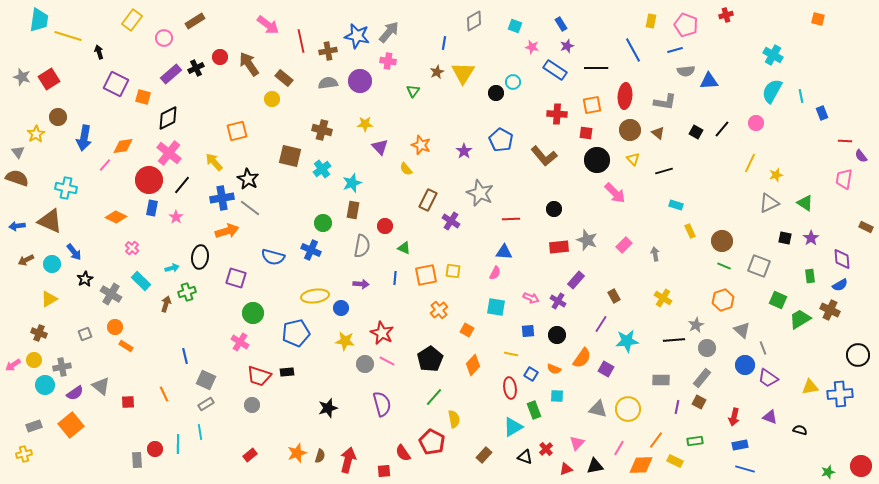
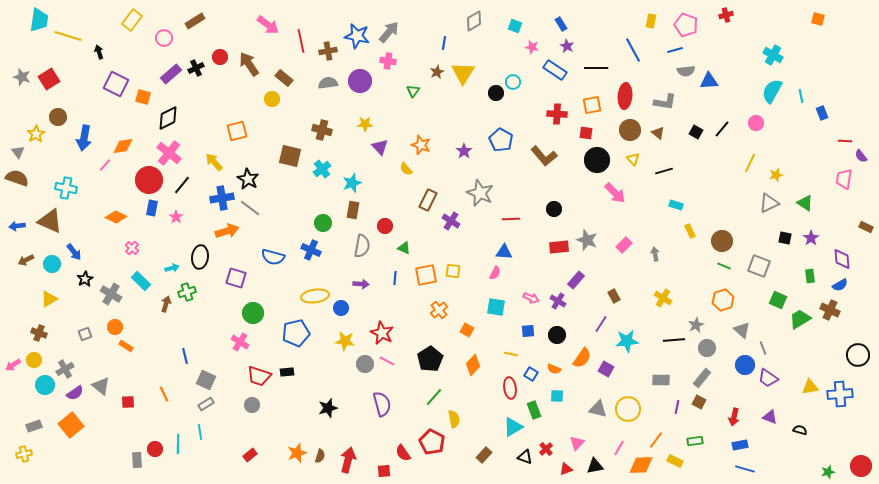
purple star at (567, 46): rotated 24 degrees counterclockwise
gray cross at (62, 367): moved 3 px right, 2 px down; rotated 18 degrees counterclockwise
